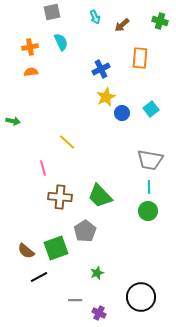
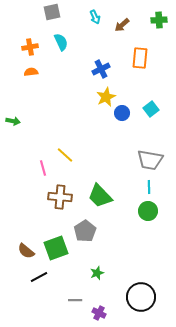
green cross: moved 1 px left, 1 px up; rotated 21 degrees counterclockwise
yellow line: moved 2 px left, 13 px down
